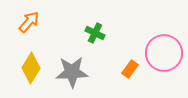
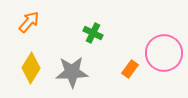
green cross: moved 2 px left
